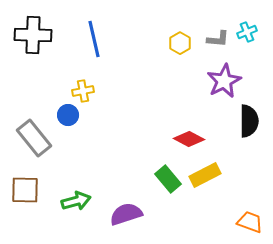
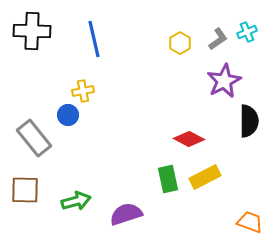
black cross: moved 1 px left, 4 px up
gray L-shape: rotated 40 degrees counterclockwise
yellow rectangle: moved 2 px down
green rectangle: rotated 28 degrees clockwise
